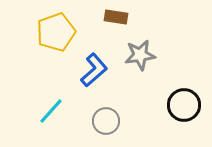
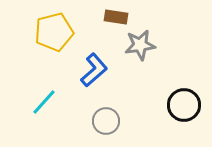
yellow pentagon: moved 2 px left; rotated 6 degrees clockwise
gray star: moved 10 px up
cyan line: moved 7 px left, 9 px up
